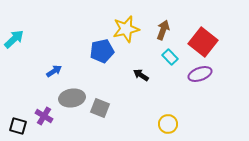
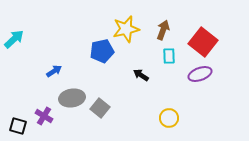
cyan rectangle: moved 1 px left, 1 px up; rotated 42 degrees clockwise
gray square: rotated 18 degrees clockwise
yellow circle: moved 1 px right, 6 px up
